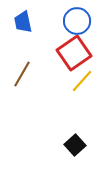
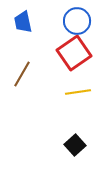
yellow line: moved 4 px left, 11 px down; rotated 40 degrees clockwise
